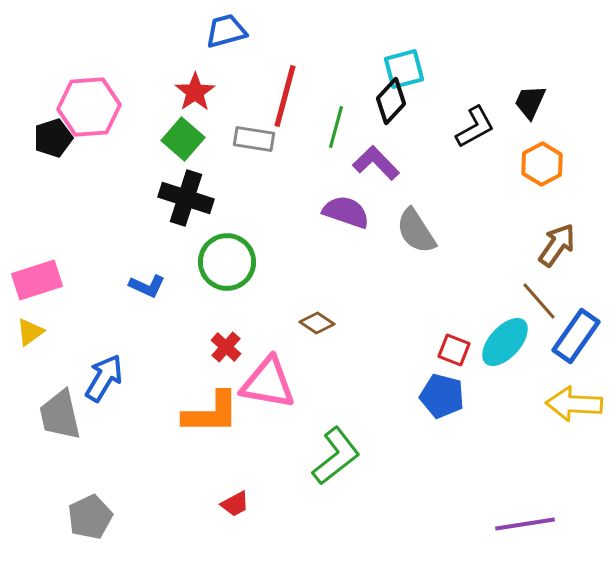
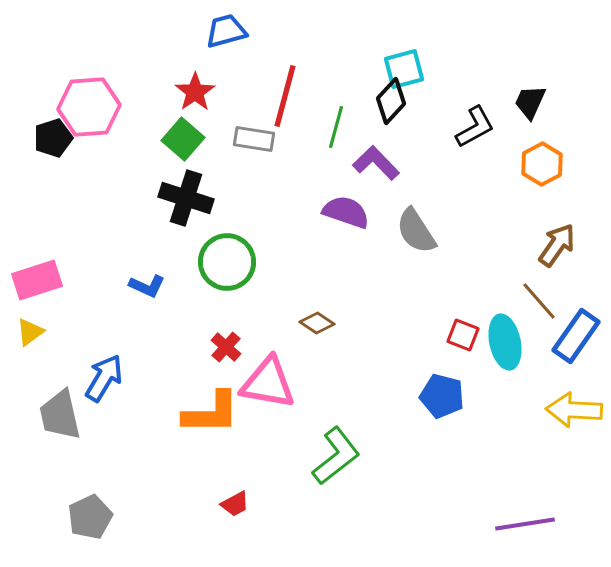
cyan ellipse: rotated 54 degrees counterclockwise
red square: moved 9 px right, 15 px up
yellow arrow: moved 6 px down
